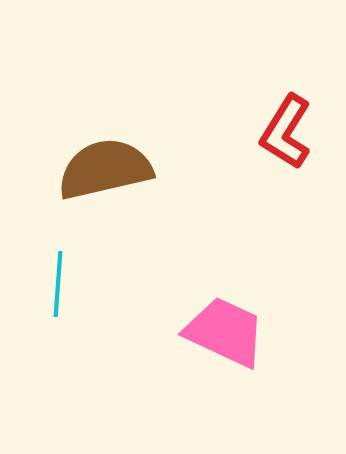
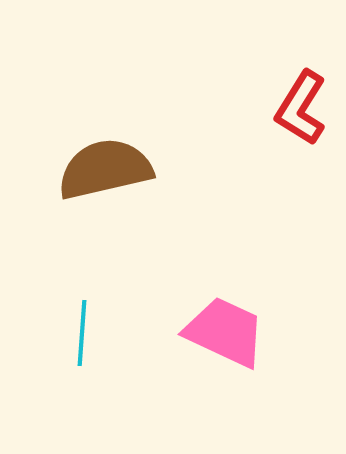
red L-shape: moved 15 px right, 24 px up
cyan line: moved 24 px right, 49 px down
